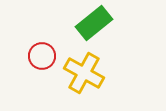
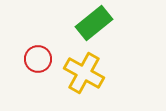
red circle: moved 4 px left, 3 px down
